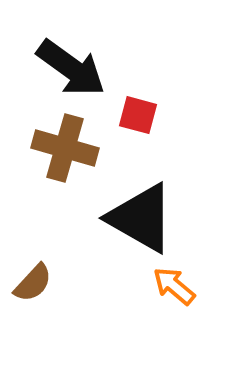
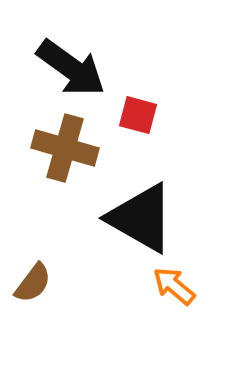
brown semicircle: rotated 6 degrees counterclockwise
